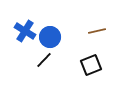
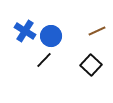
brown line: rotated 12 degrees counterclockwise
blue circle: moved 1 px right, 1 px up
black square: rotated 25 degrees counterclockwise
